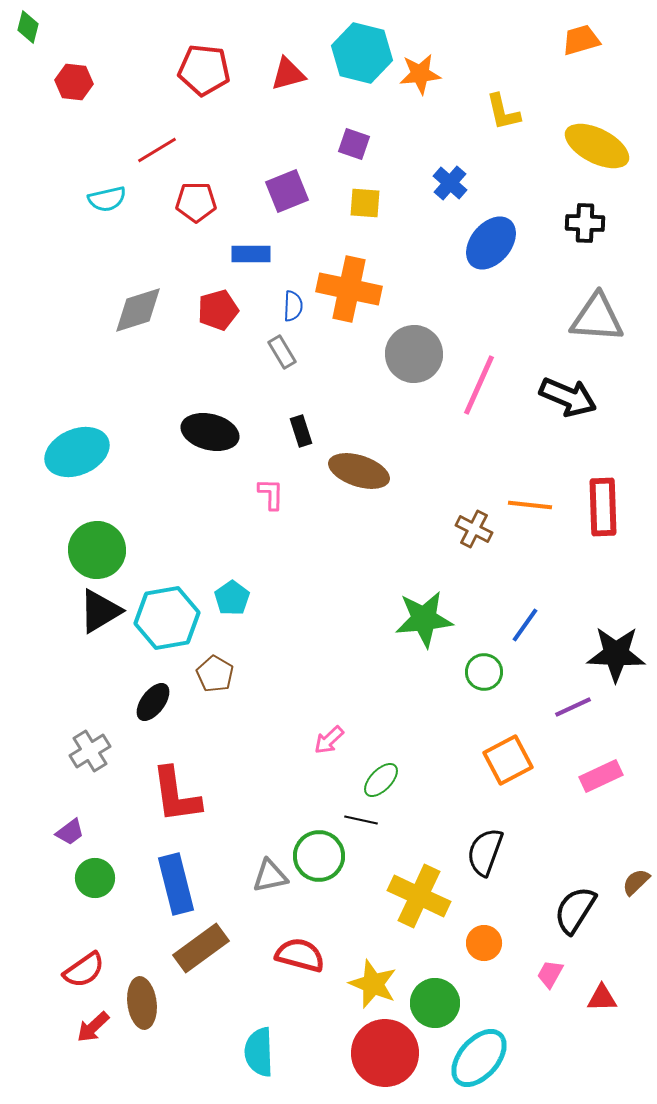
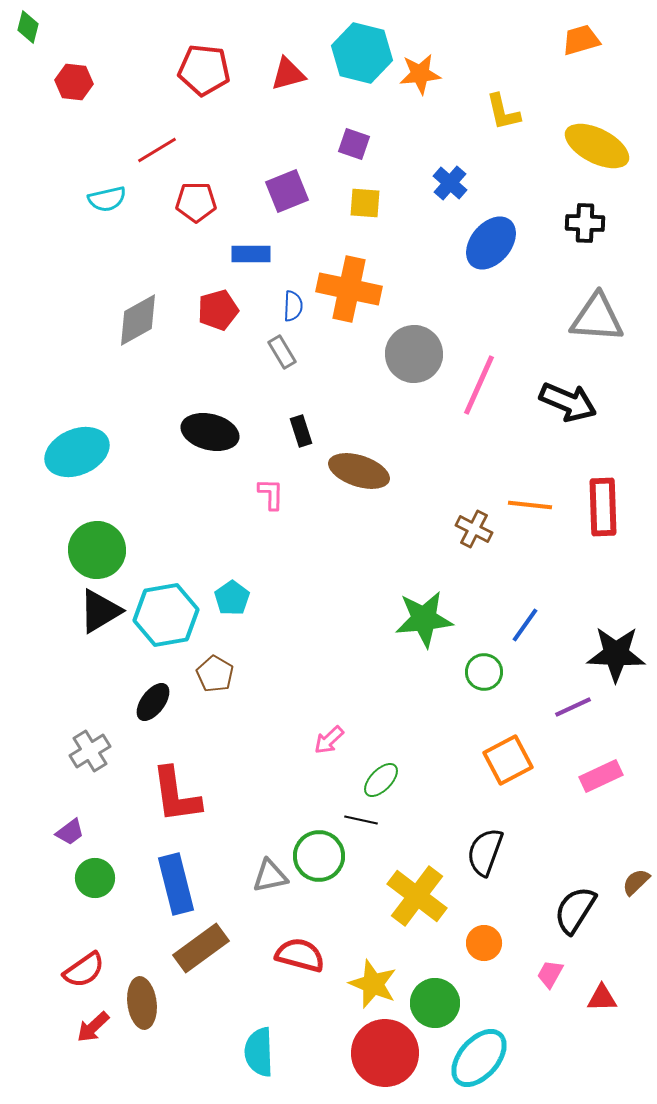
gray diamond at (138, 310): moved 10 px down; rotated 12 degrees counterclockwise
black arrow at (568, 397): moved 5 px down
cyan hexagon at (167, 618): moved 1 px left, 3 px up
yellow cross at (419, 896): moved 2 px left; rotated 12 degrees clockwise
